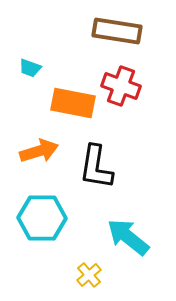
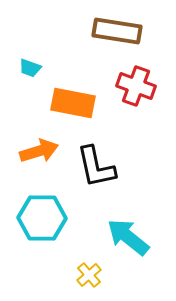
red cross: moved 15 px right
black L-shape: rotated 21 degrees counterclockwise
